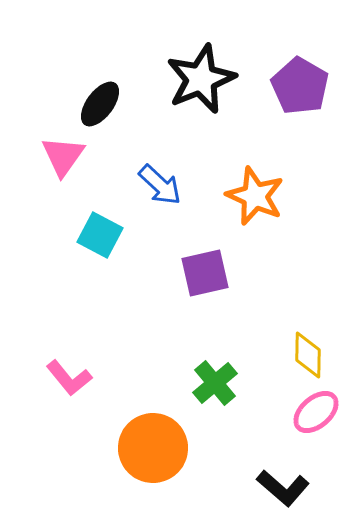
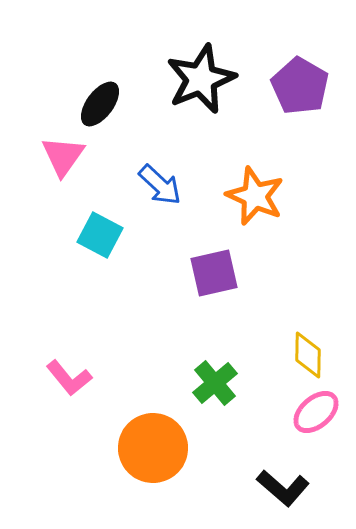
purple square: moved 9 px right
